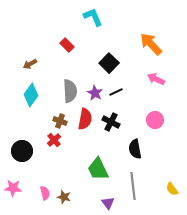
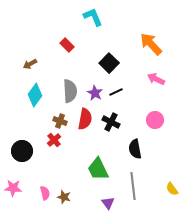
cyan diamond: moved 4 px right
